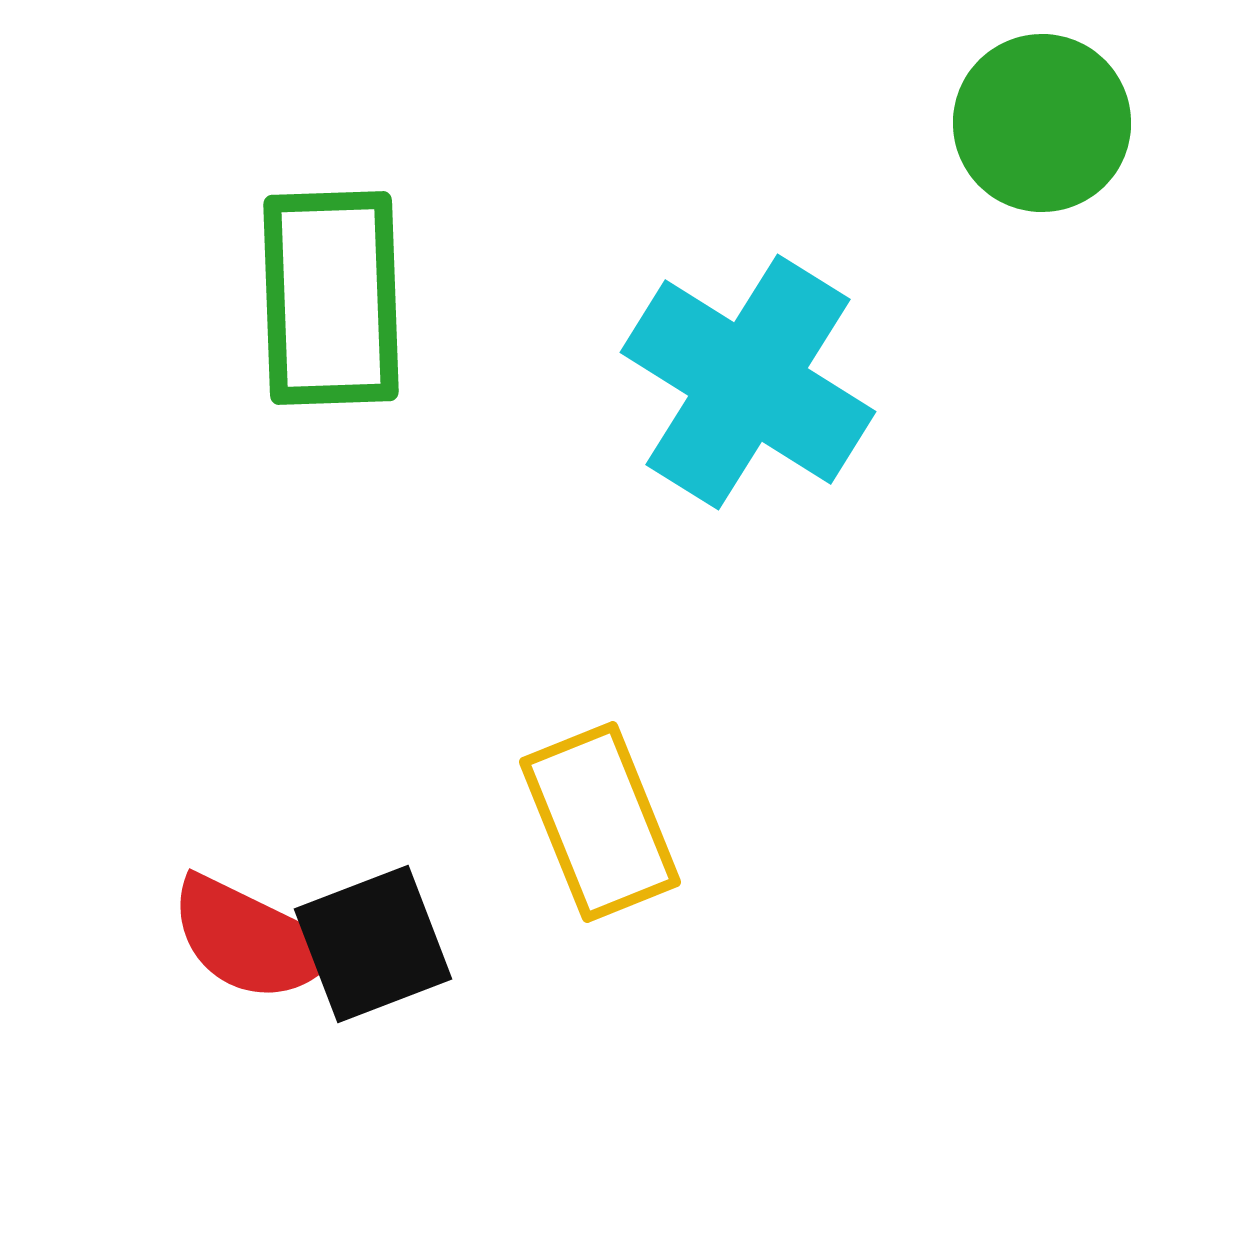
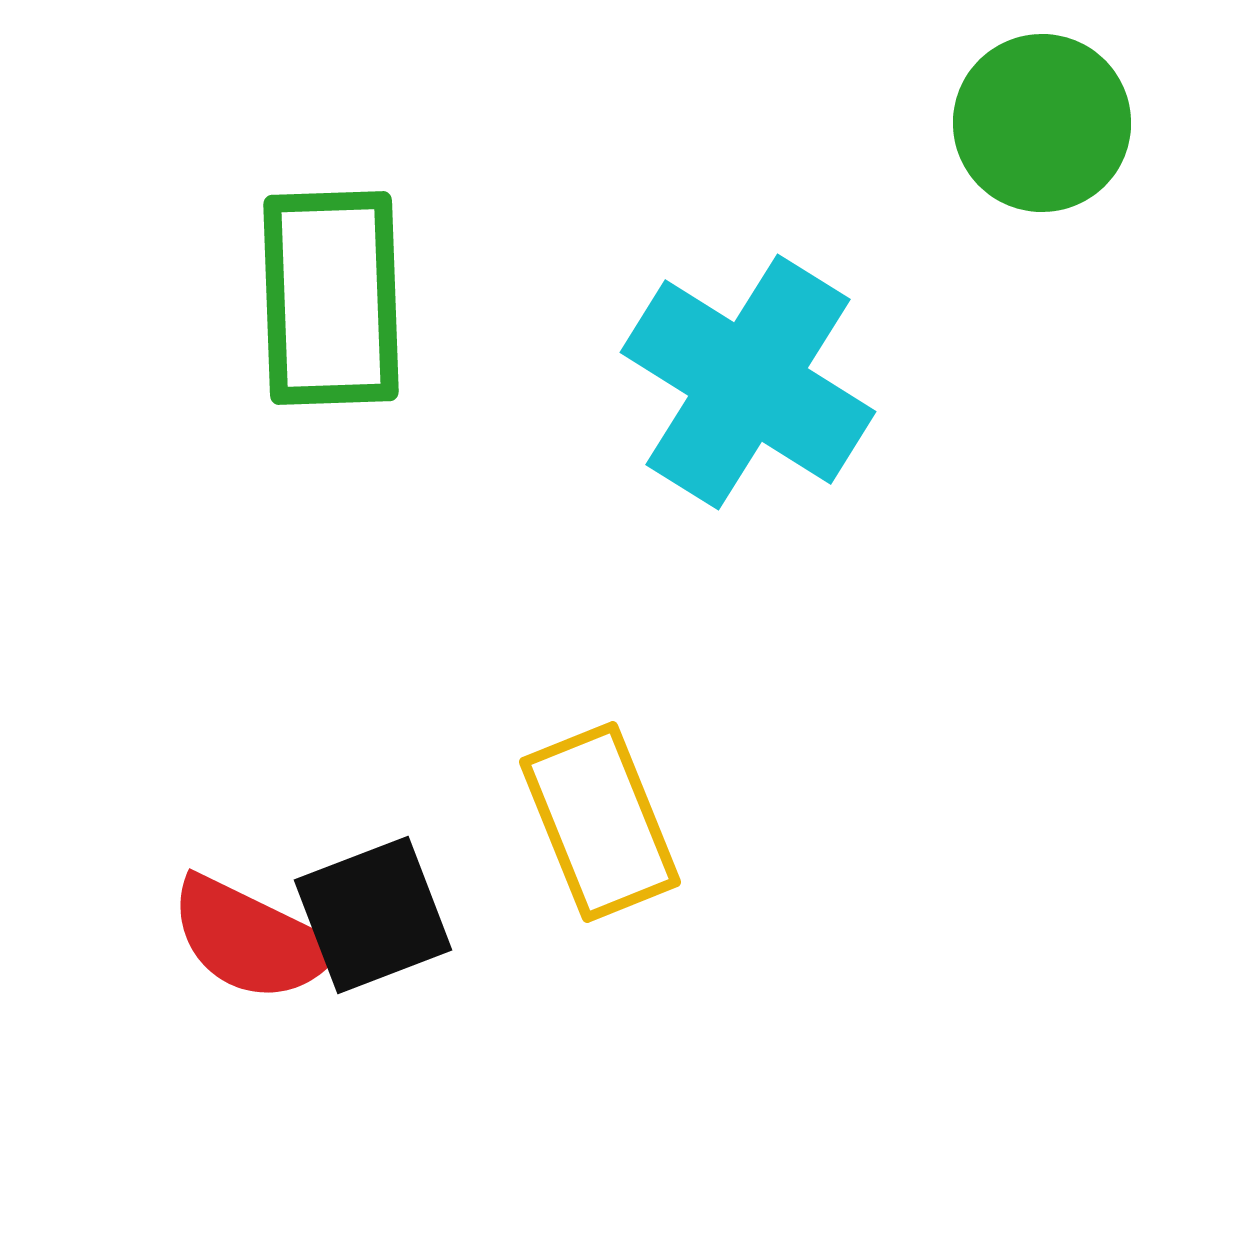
black square: moved 29 px up
